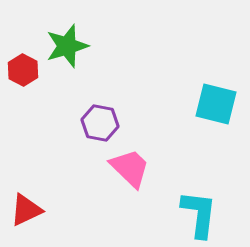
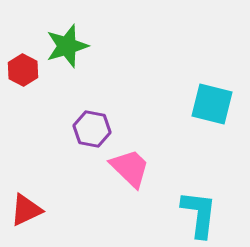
cyan square: moved 4 px left
purple hexagon: moved 8 px left, 6 px down
